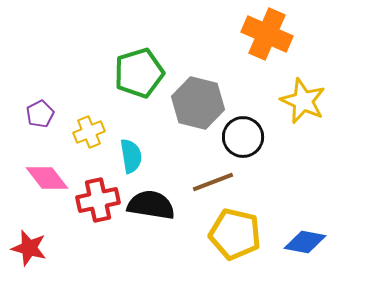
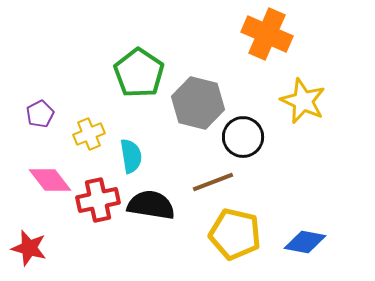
green pentagon: rotated 21 degrees counterclockwise
yellow cross: moved 2 px down
pink diamond: moved 3 px right, 2 px down
